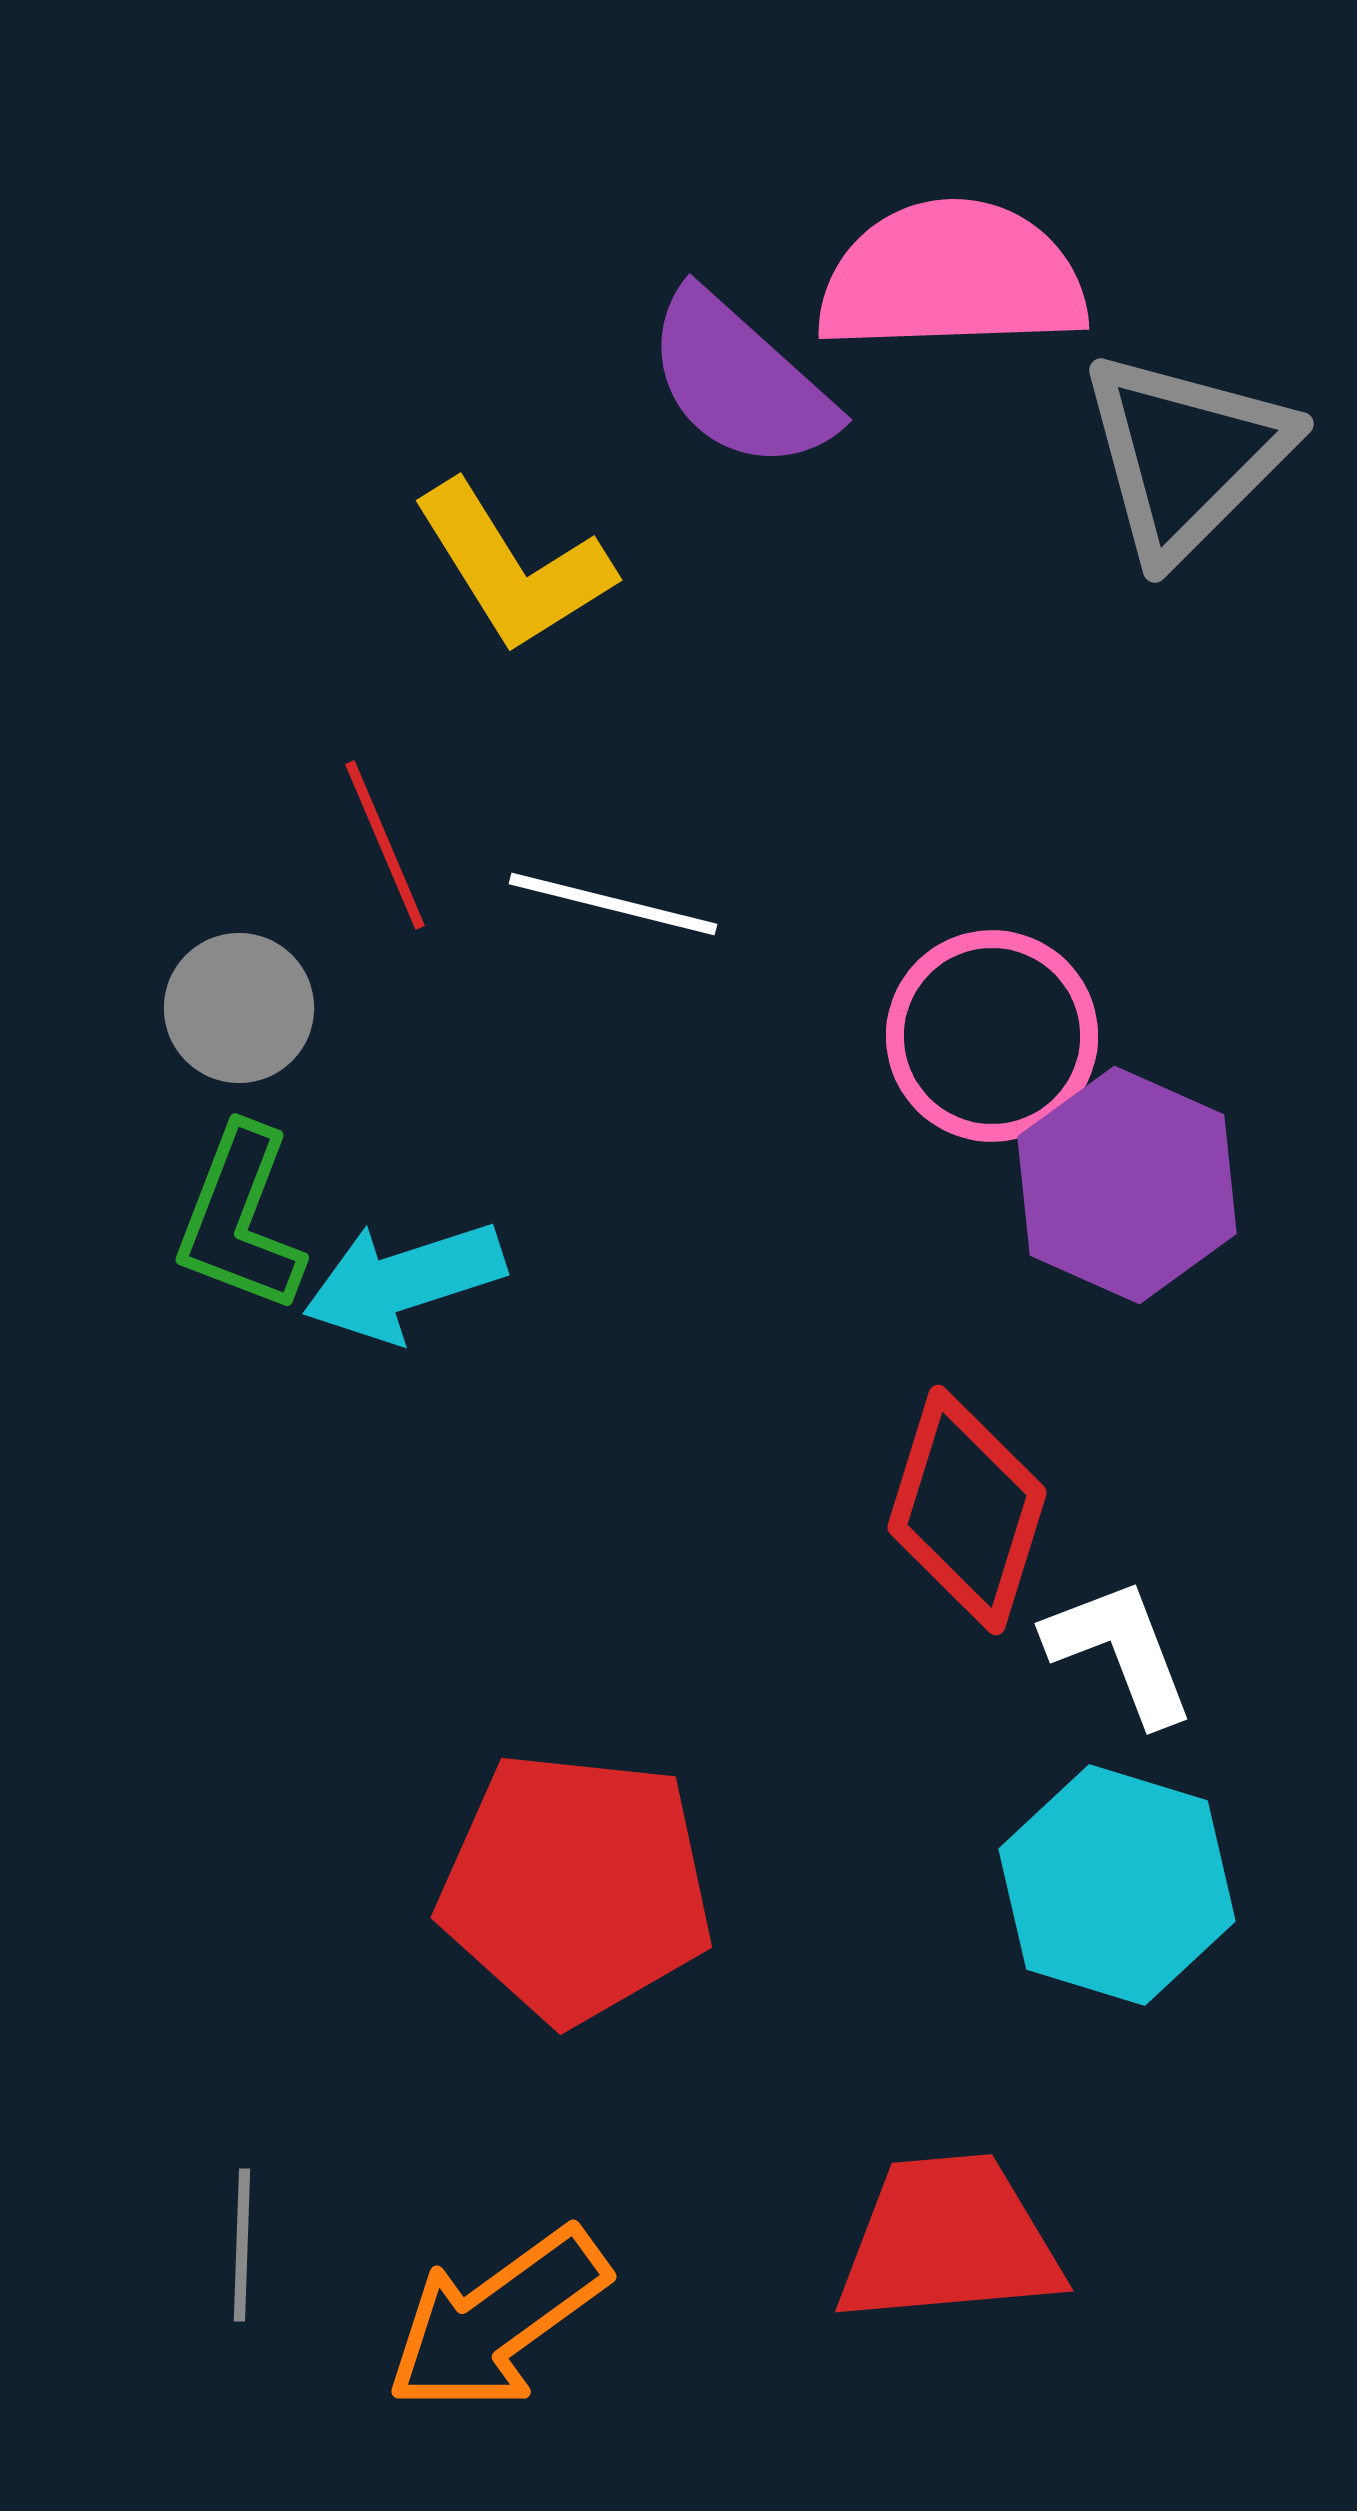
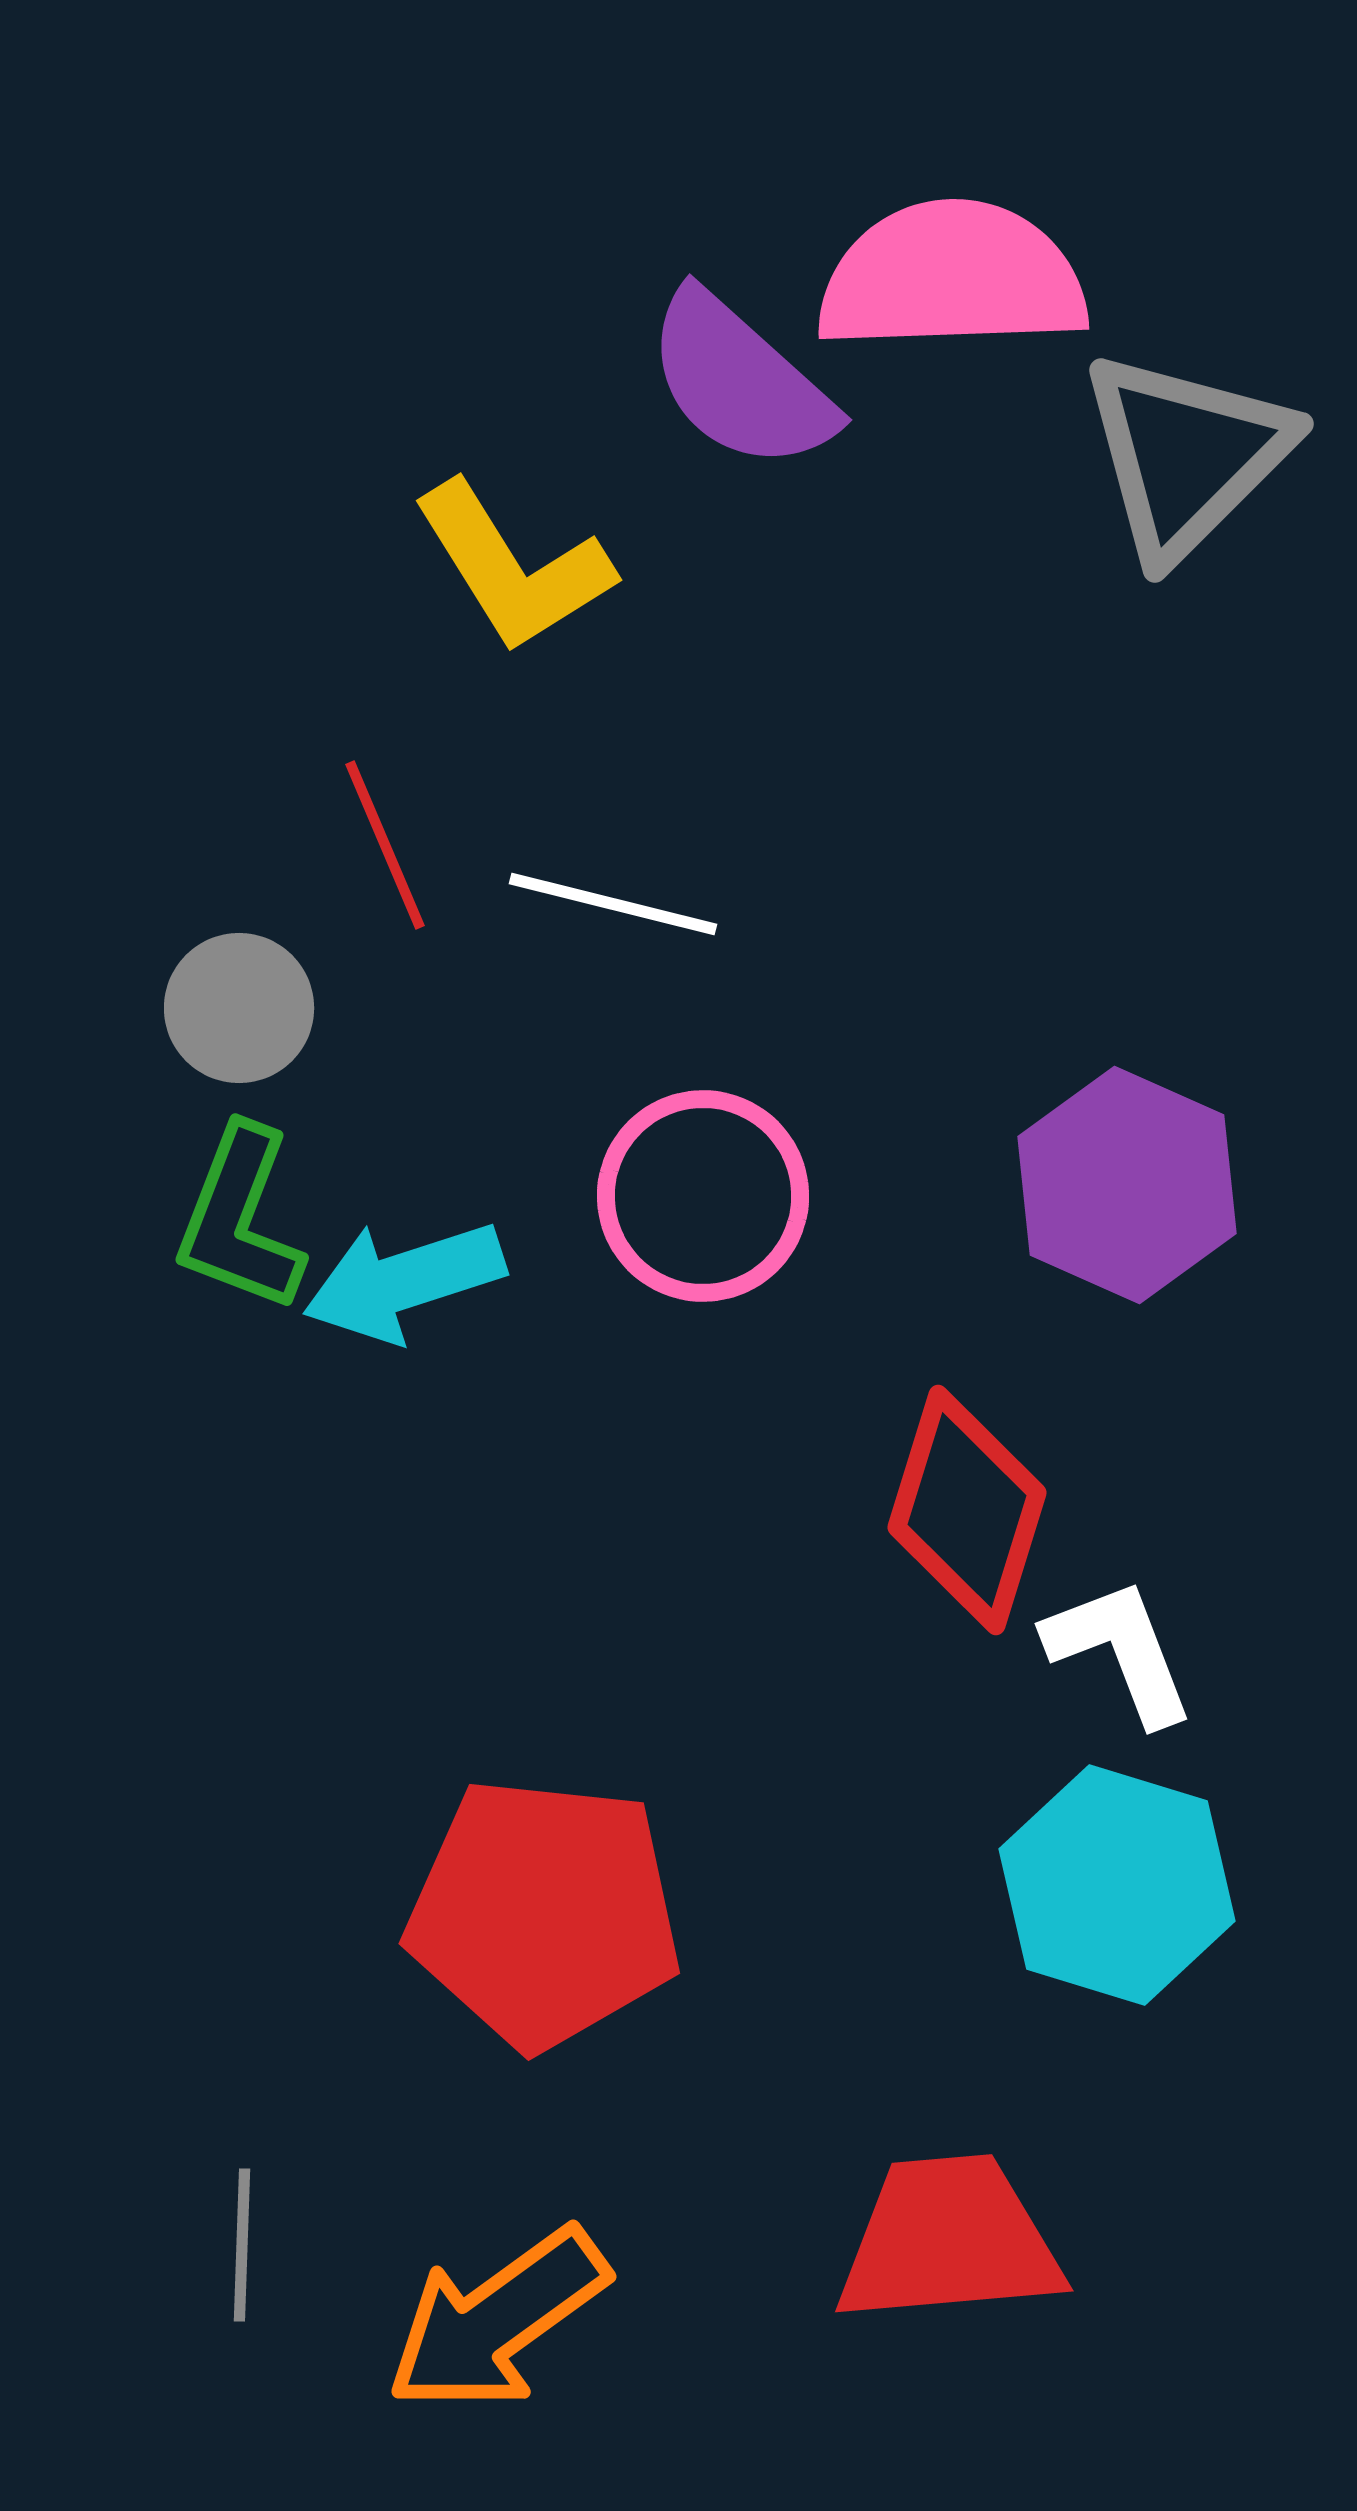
pink circle: moved 289 px left, 160 px down
red pentagon: moved 32 px left, 26 px down
